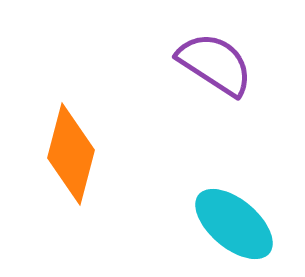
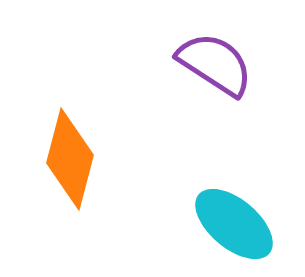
orange diamond: moved 1 px left, 5 px down
